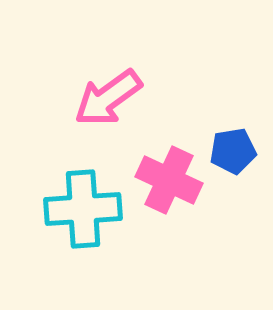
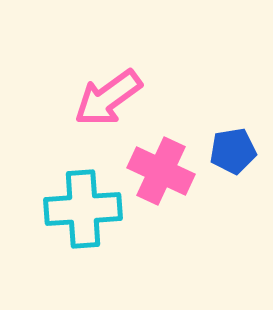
pink cross: moved 8 px left, 9 px up
